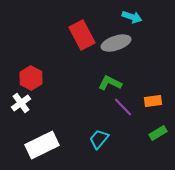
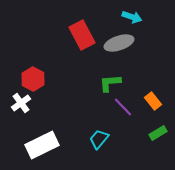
gray ellipse: moved 3 px right
red hexagon: moved 2 px right, 1 px down
green L-shape: rotated 30 degrees counterclockwise
orange rectangle: rotated 60 degrees clockwise
